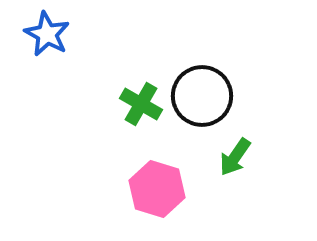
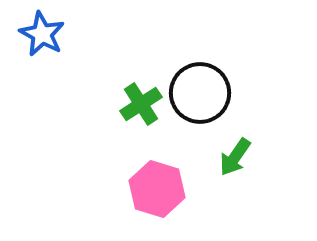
blue star: moved 5 px left
black circle: moved 2 px left, 3 px up
green cross: rotated 27 degrees clockwise
